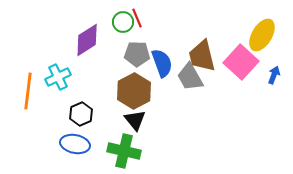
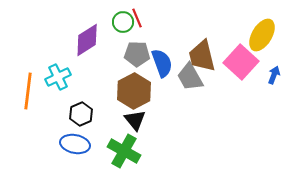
green cross: rotated 16 degrees clockwise
